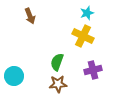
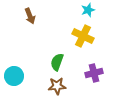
cyan star: moved 1 px right, 3 px up
purple cross: moved 1 px right, 3 px down
brown star: moved 1 px left, 2 px down
